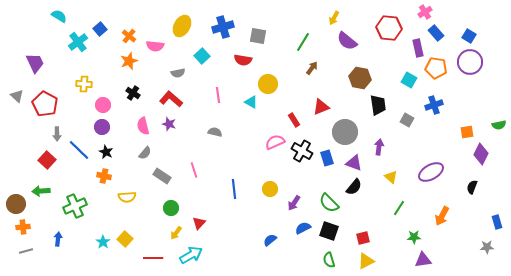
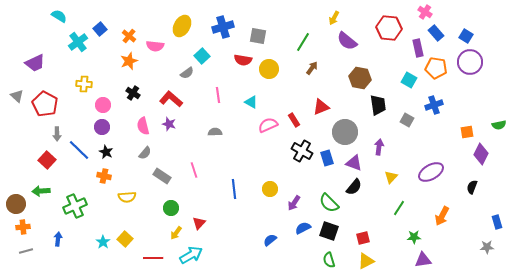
pink cross at (425, 12): rotated 24 degrees counterclockwise
blue square at (469, 36): moved 3 px left
purple trapezoid at (35, 63): rotated 90 degrees clockwise
gray semicircle at (178, 73): moved 9 px right; rotated 24 degrees counterclockwise
yellow circle at (268, 84): moved 1 px right, 15 px up
gray semicircle at (215, 132): rotated 16 degrees counterclockwise
pink semicircle at (275, 142): moved 7 px left, 17 px up
yellow triangle at (391, 177): rotated 32 degrees clockwise
